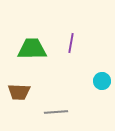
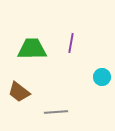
cyan circle: moved 4 px up
brown trapezoid: rotated 35 degrees clockwise
